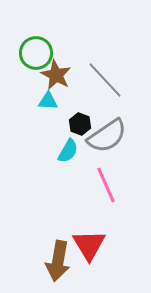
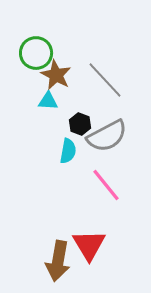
gray semicircle: rotated 6 degrees clockwise
cyan semicircle: rotated 20 degrees counterclockwise
pink line: rotated 15 degrees counterclockwise
